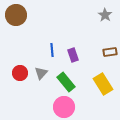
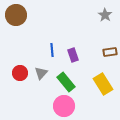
pink circle: moved 1 px up
